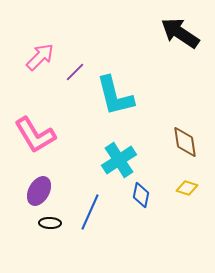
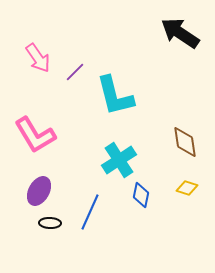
pink arrow: moved 2 px left, 1 px down; rotated 100 degrees clockwise
